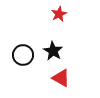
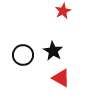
red star: moved 4 px right, 3 px up
